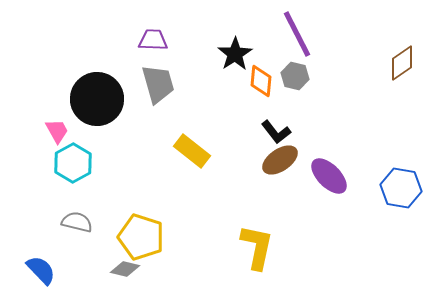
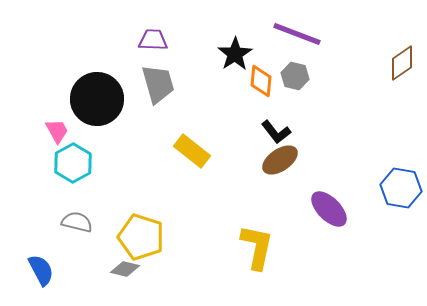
purple line: rotated 42 degrees counterclockwise
purple ellipse: moved 33 px down
blue semicircle: rotated 16 degrees clockwise
